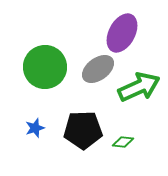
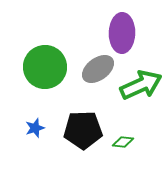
purple ellipse: rotated 27 degrees counterclockwise
green arrow: moved 2 px right, 2 px up
